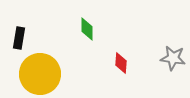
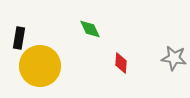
green diamond: moved 3 px right; rotated 25 degrees counterclockwise
gray star: moved 1 px right
yellow circle: moved 8 px up
